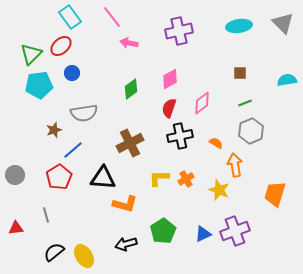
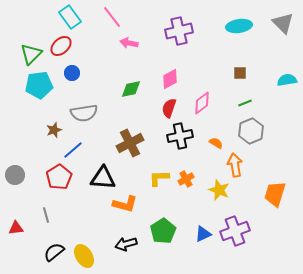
green diamond at (131, 89): rotated 25 degrees clockwise
